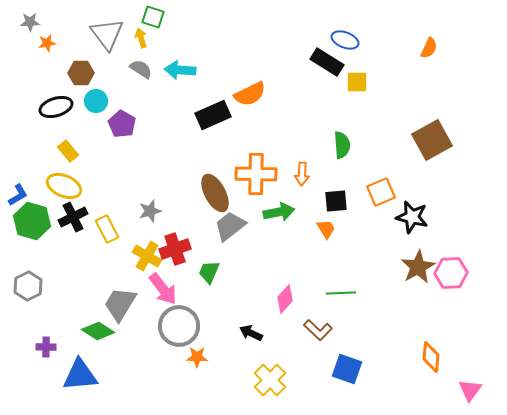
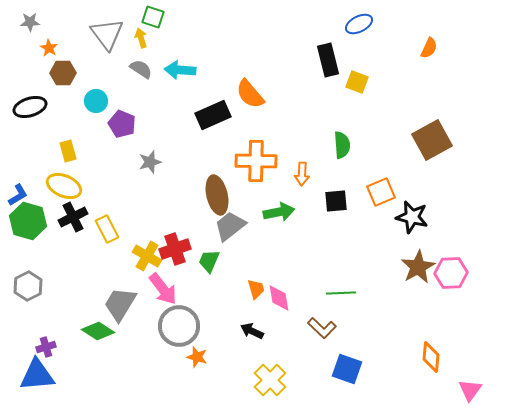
blue ellipse at (345, 40): moved 14 px right, 16 px up; rotated 48 degrees counterclockwise
orange star at (47, 43): moved 2 px right, 5 px down; rotated 30 degrees counterclockwise
black rectangle at (327, 62): moved 1 px right, 2 px up; rotated 44 degrees clockwise
brown hexagon at (81, 73): moved 18 px left
yellow square at (357, 82): rotated 20 degrees clockwise
orange semicircle at (250, 94): rotated 76 degrees clockwise
black ellipse at (56, 107): moved 26 px left
purple pentagon at (122, 124): rotated 8 degrees counterclockwise
yellow rectangle at (68, 151): rotated 25 degrees clockwise
orange cross at (256, 174): moved 13 px up
brown ellipse at (215, 193): moved 2 px right, 2 px down; rotated 15 degrees clockwise
gray star at (150, 211): moved 49 px up
green hexagon at (32, 221): moved 4 px left
orange trapezoid at (326, 229): moved 70 px left, 60 px down; rotated 15 degrees clockwise
green trapezoid at (209, 272): moved 11 px up
pink diamond at (285, 299): moved 6 px left, 1 px up; rotated 52 degrees counterclockwise
brown L-shape at (318, 330): moved 4 px right, 2 px up
black arrow at (251, 333): moved 1 px right, 2 px up
purple cross at (46, 347): rotated 18 degrees counterclockwise
orange star at (197, 357): rotated 15 degrees clockwise
blue triangle at (80, 375): moved 43 px left
